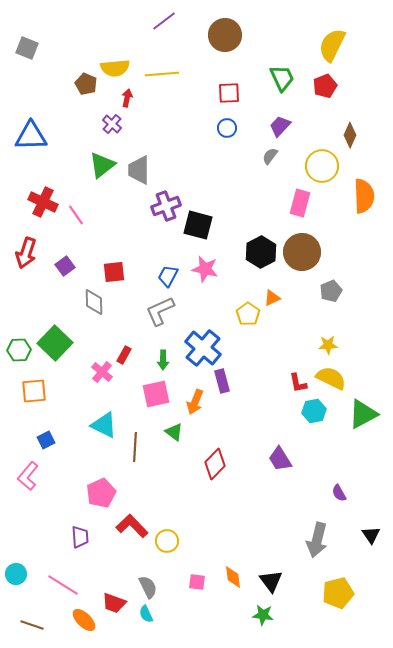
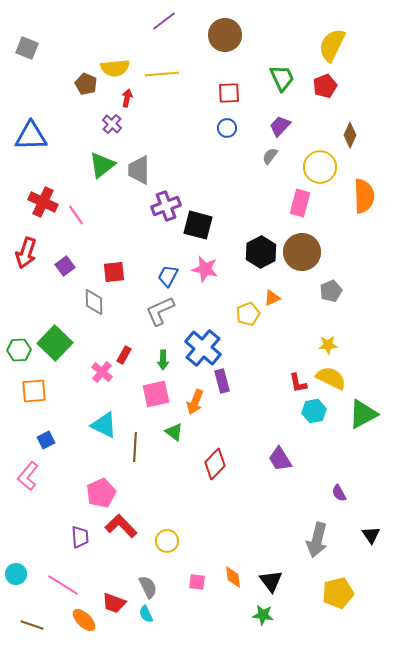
yellow circle at (322, 166): moved 2 px left, 1 px down
yellow pentagon at (248, 314): rotated 15 degrees clockwise
red L-shape at (132, 526): moved 11 px left
